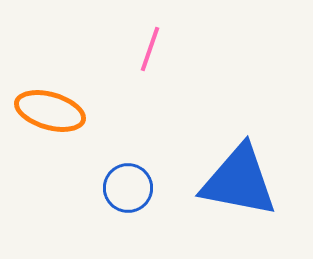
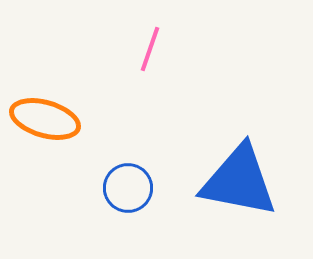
orange ellipse: moved 5 px left, 8 px down
